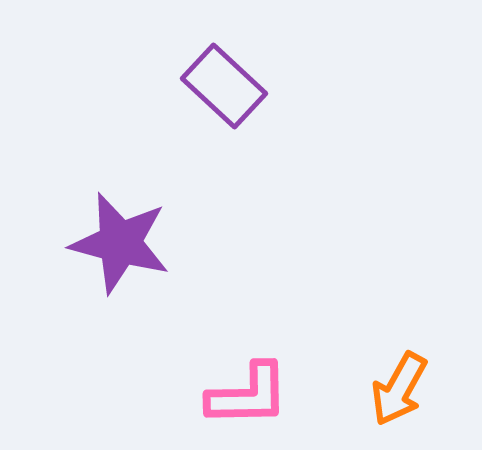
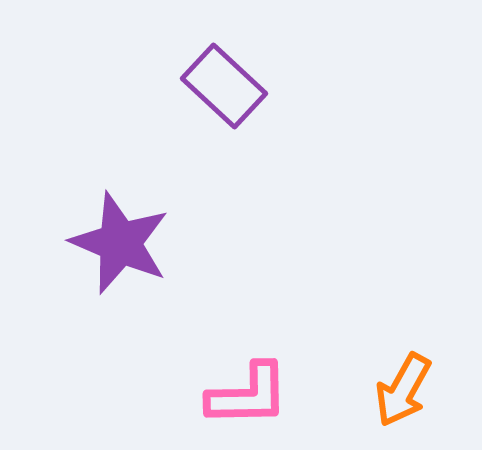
purple star: rotated 8 degrees clockwise
orange arrow: moved 4 px right, 1 px down
